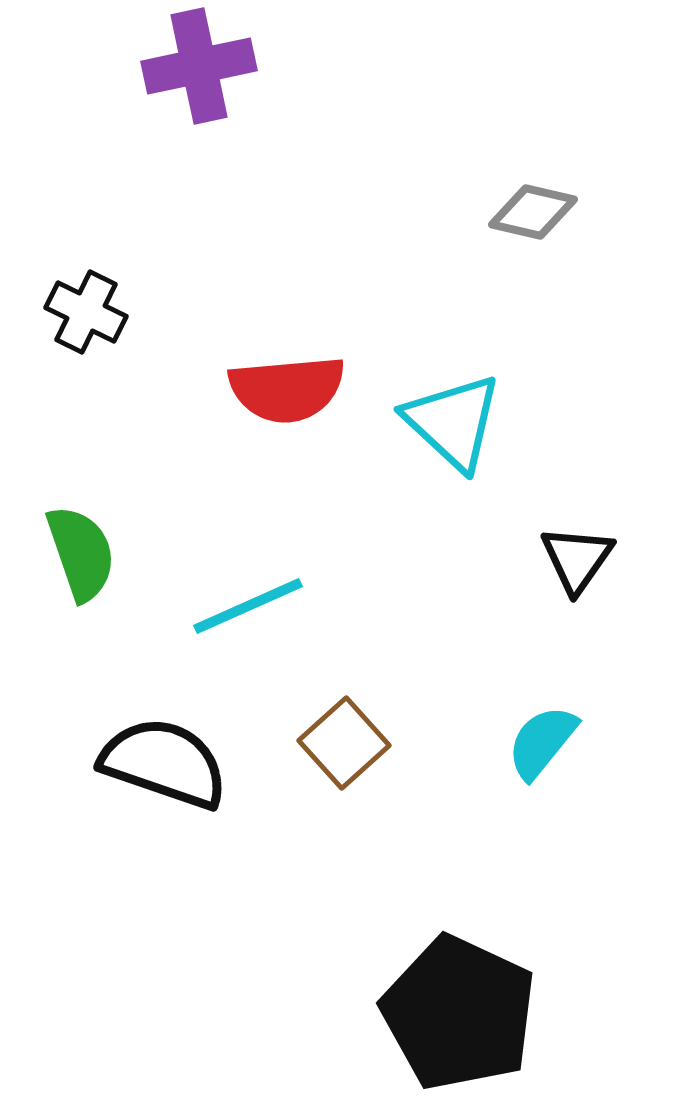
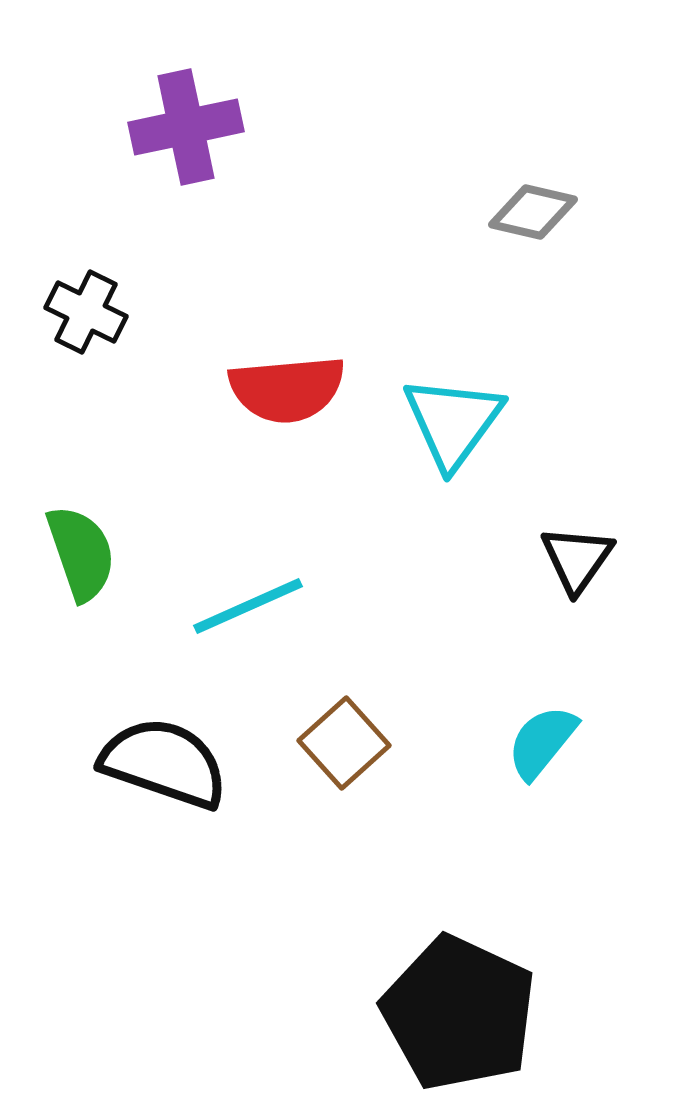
purple cross: moved 13 px left, 61 px down
cyan triangle: rotated 23 degrees clockwise
